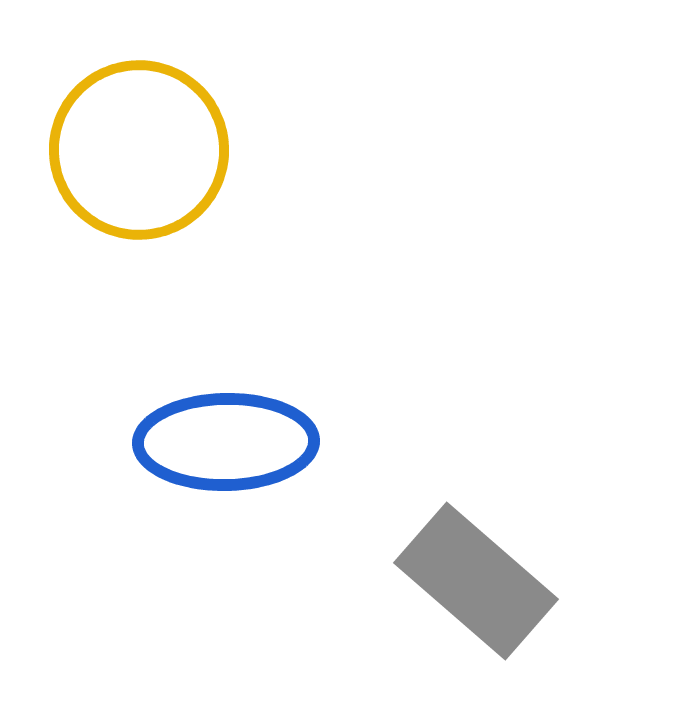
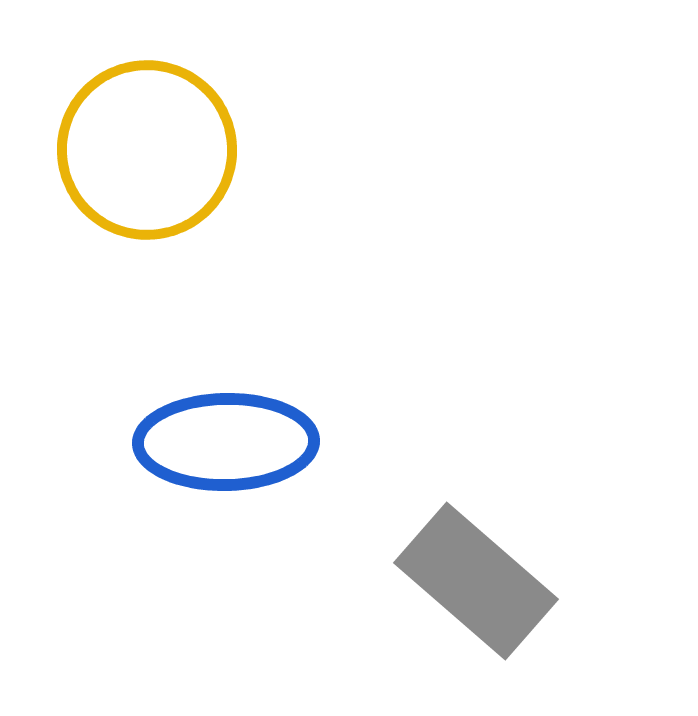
yellow circle: moved 8 px right
